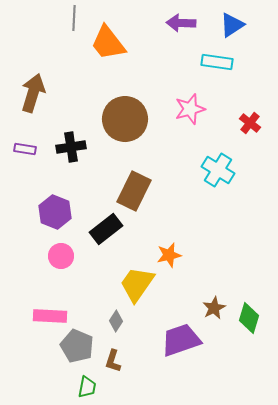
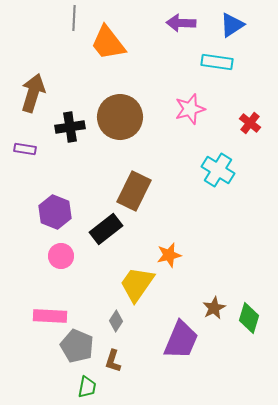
brown circle: moved 5 px left, 2 px up
black cross: moved 1 px left, 20 px up
purple trapezoid: rotated 132 degrees clockwise
